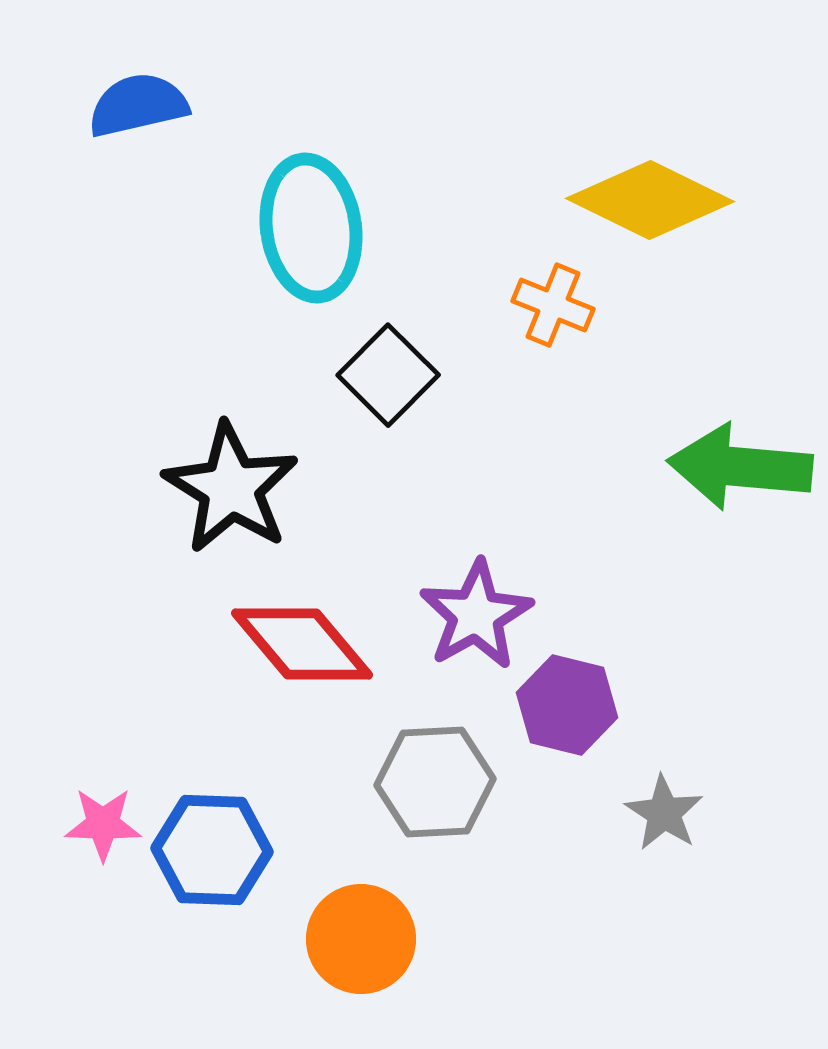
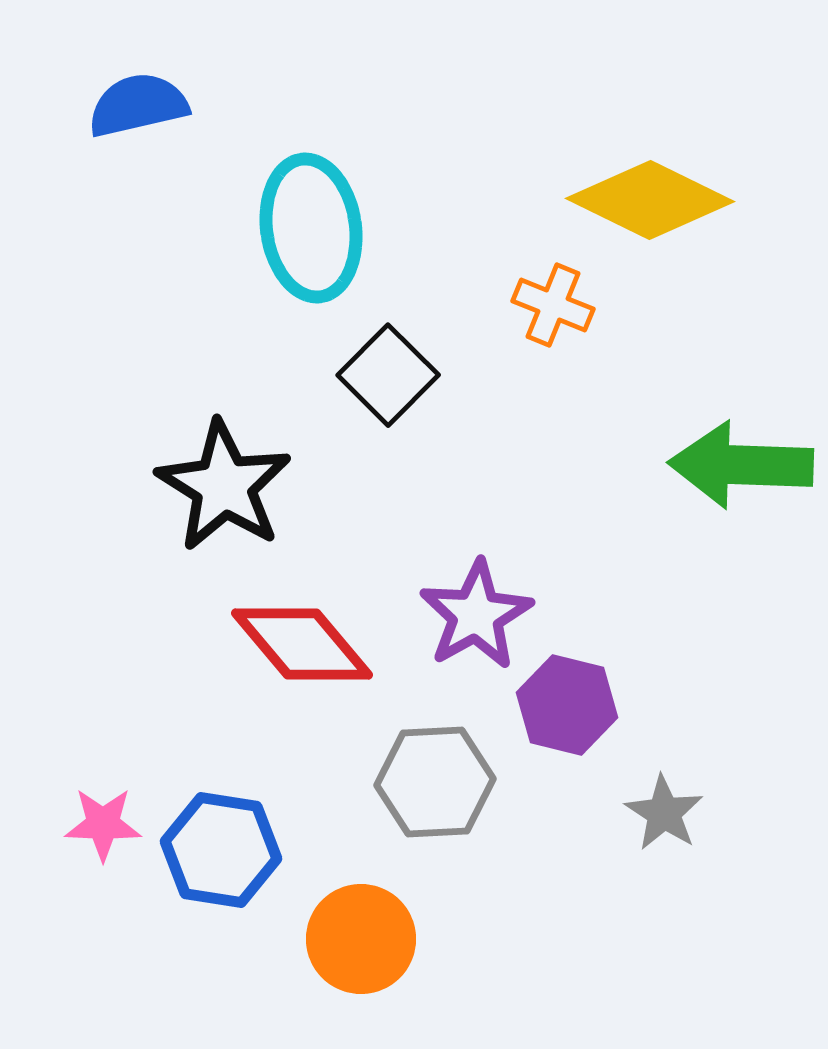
green arrow: moved 1 px right, 2 px up; rotated 3 degrees counterclockwise
black star: moved 7 px left, 2 px up
blue hexagon: moved 9 px right; rotated 7 degrees clockwise
